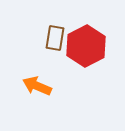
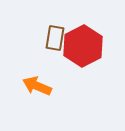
red hexagon: moved 3 px left
